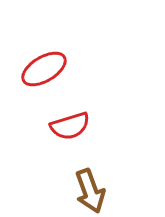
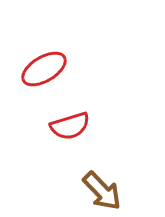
brown arrow: moved 12 px right; rotated 24 degrees counterclockwise
